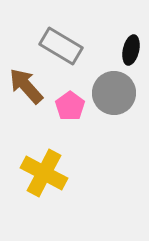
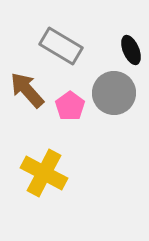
black ellipse: rotated 36 degrees counterclockwise
brown arrow: moved 1 px right, 4 px down
